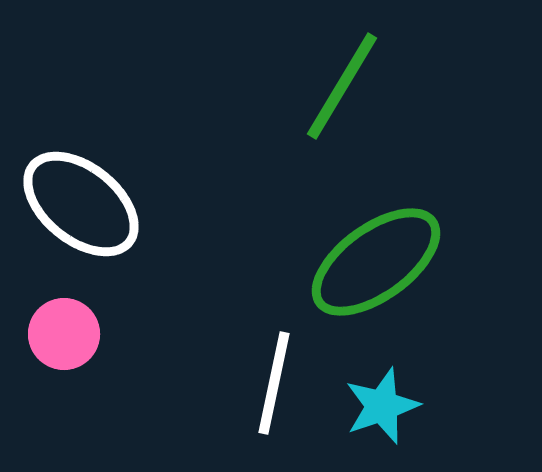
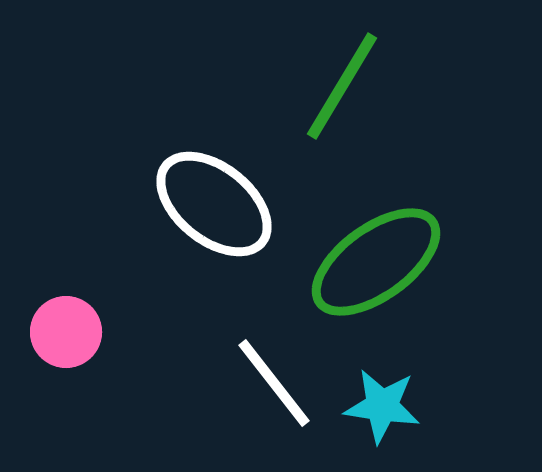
white ellipse: moved 133 px right
pink circle: moved 2 px right, 2 px up
white line: rotated 50 degrees counterclockwise
cyan star: rotated 28 degrees clockwise
